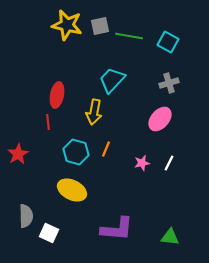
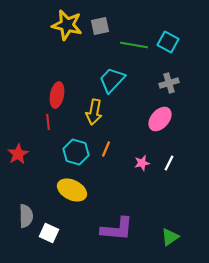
green line: moved 5 px right, 9 px down
green triangle: rotated 42 degrees counterclockwise
